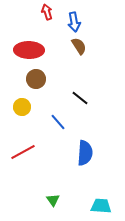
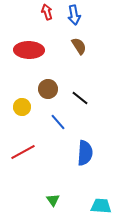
blue arrow: moved 7 px up
brown circle: moved 12 px right, 10 px down
